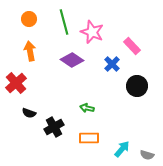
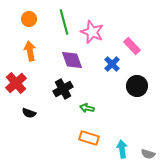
purple diamond: rotated 35 degrees clockwise
black cross: moved 9 px right, 38 px up
orange rectangle: rotated 18 degrees clockwise
cyan arrow: rotated 48 degrees counterclockwise
gray semicircle: moved 1 px right, 1 px up
